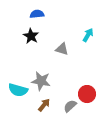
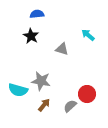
cyan arrow: rotated 80 degrees counterclockwise
